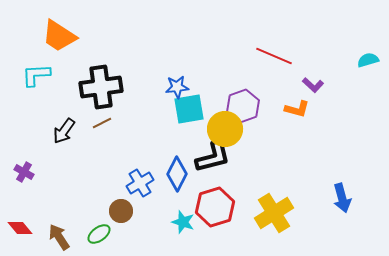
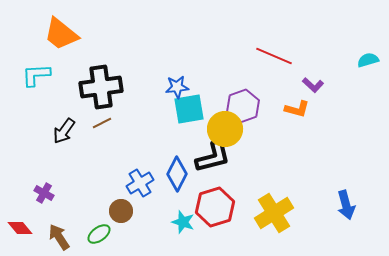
orange trapezoid: moved 2 px right, 2 px up; rotated 6 degrees clockwise
purple cross: moved 20 px right, 21 px down
blue arrow: moved 4 px right, 7 px down
